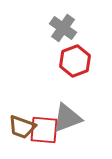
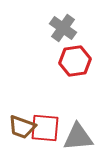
red hexagon: rotated 12 degrees clockwise
gray triangle: moved 11 px right, 19 px down; rotated 16 degrees clockwise
red square: moved 1 px right, 2 px up
